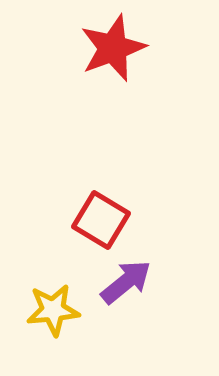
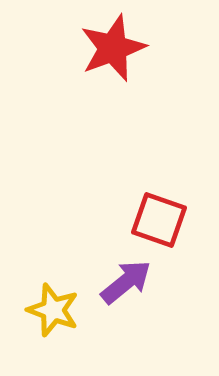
red square: moved 58 px right; rotated 12 degrees counterclockwise
yellow star: rotated 26 degrees clockwise
